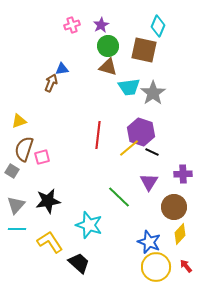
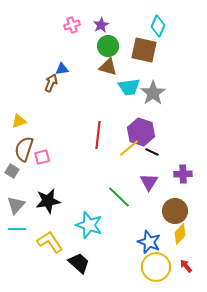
brown circle: moved 1 px right, 4 px down
